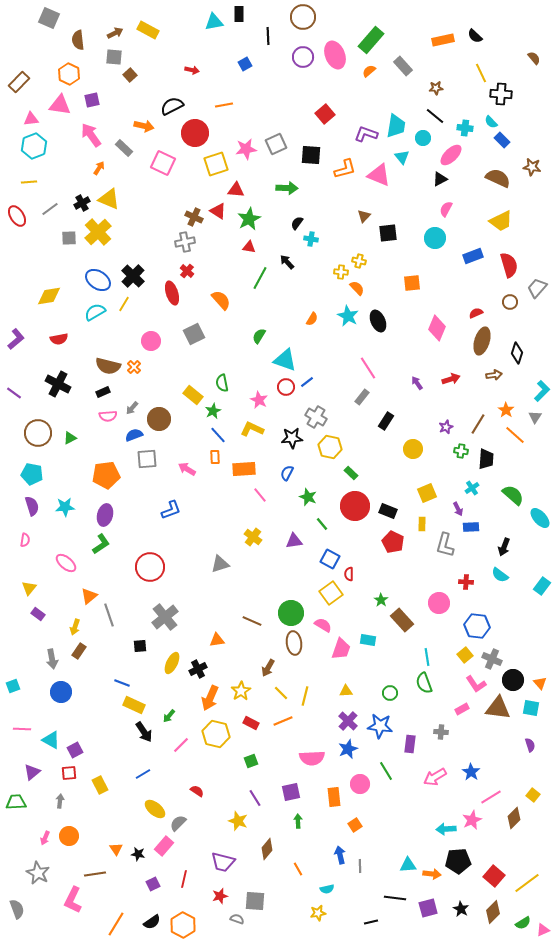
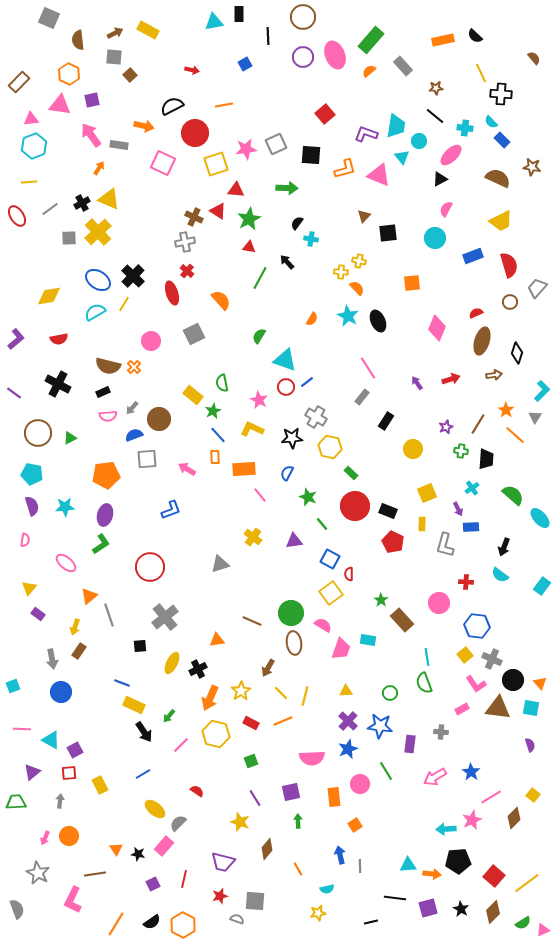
cyan circle at (423, 138): moved 4 px left, 3 px down
gray rectangle at (124, 148): moved 5 px left, 3 px up; rotated 36 degrees counterclockwise
yellow star at (238, 821): moved 2 px right, 1 px down
